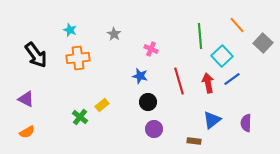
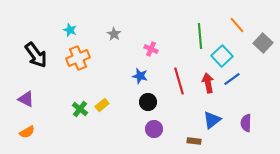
orange cross: rotated 15 degrees counterclockwise
green cross: moved 8 px up
